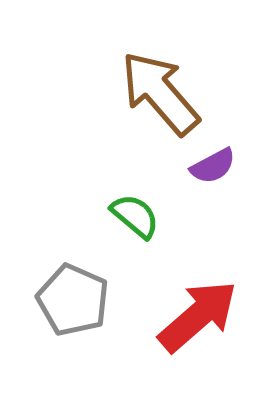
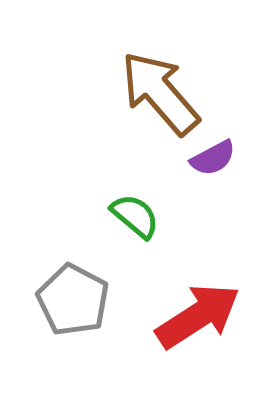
purple semicircle: moved 8 px up
gray pentagon: rotated 4 degrees clockwise
red arrow: rotated 8 degrees clockwise
